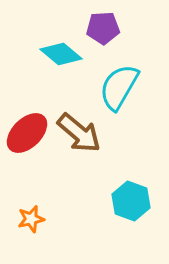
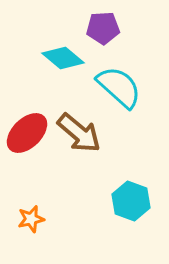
cyan diamond: moved 2 px right, 4 px down
cyan semicircle: rotated 102 degrees clockwise
